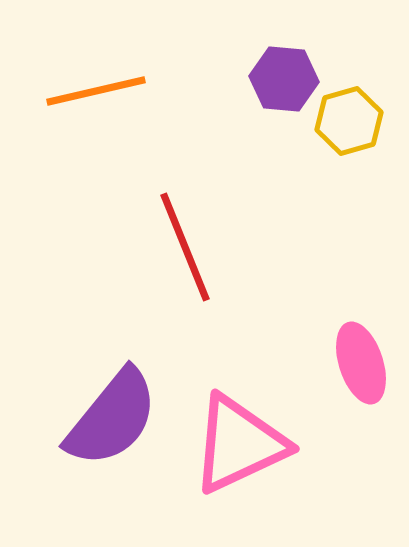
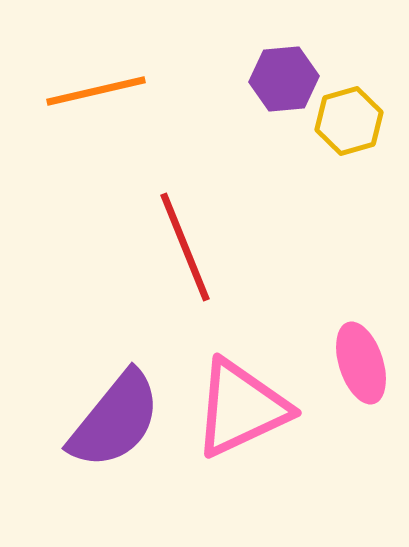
purple hexagon: rotated 10 degrees counterclockwise
purple semicircle: moved 3 px right, 2 px down
pink triangle: moved 2 px right, 36 px up
